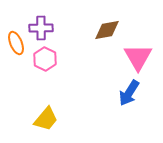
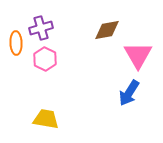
purple cross: rotated 15 degrees counterclockwise
orange ellipse: rotated 20 degrees clockwise
pink triangle: moved 2 px up
yellow trapezoid: rotated 120 degrees counterclockwise
